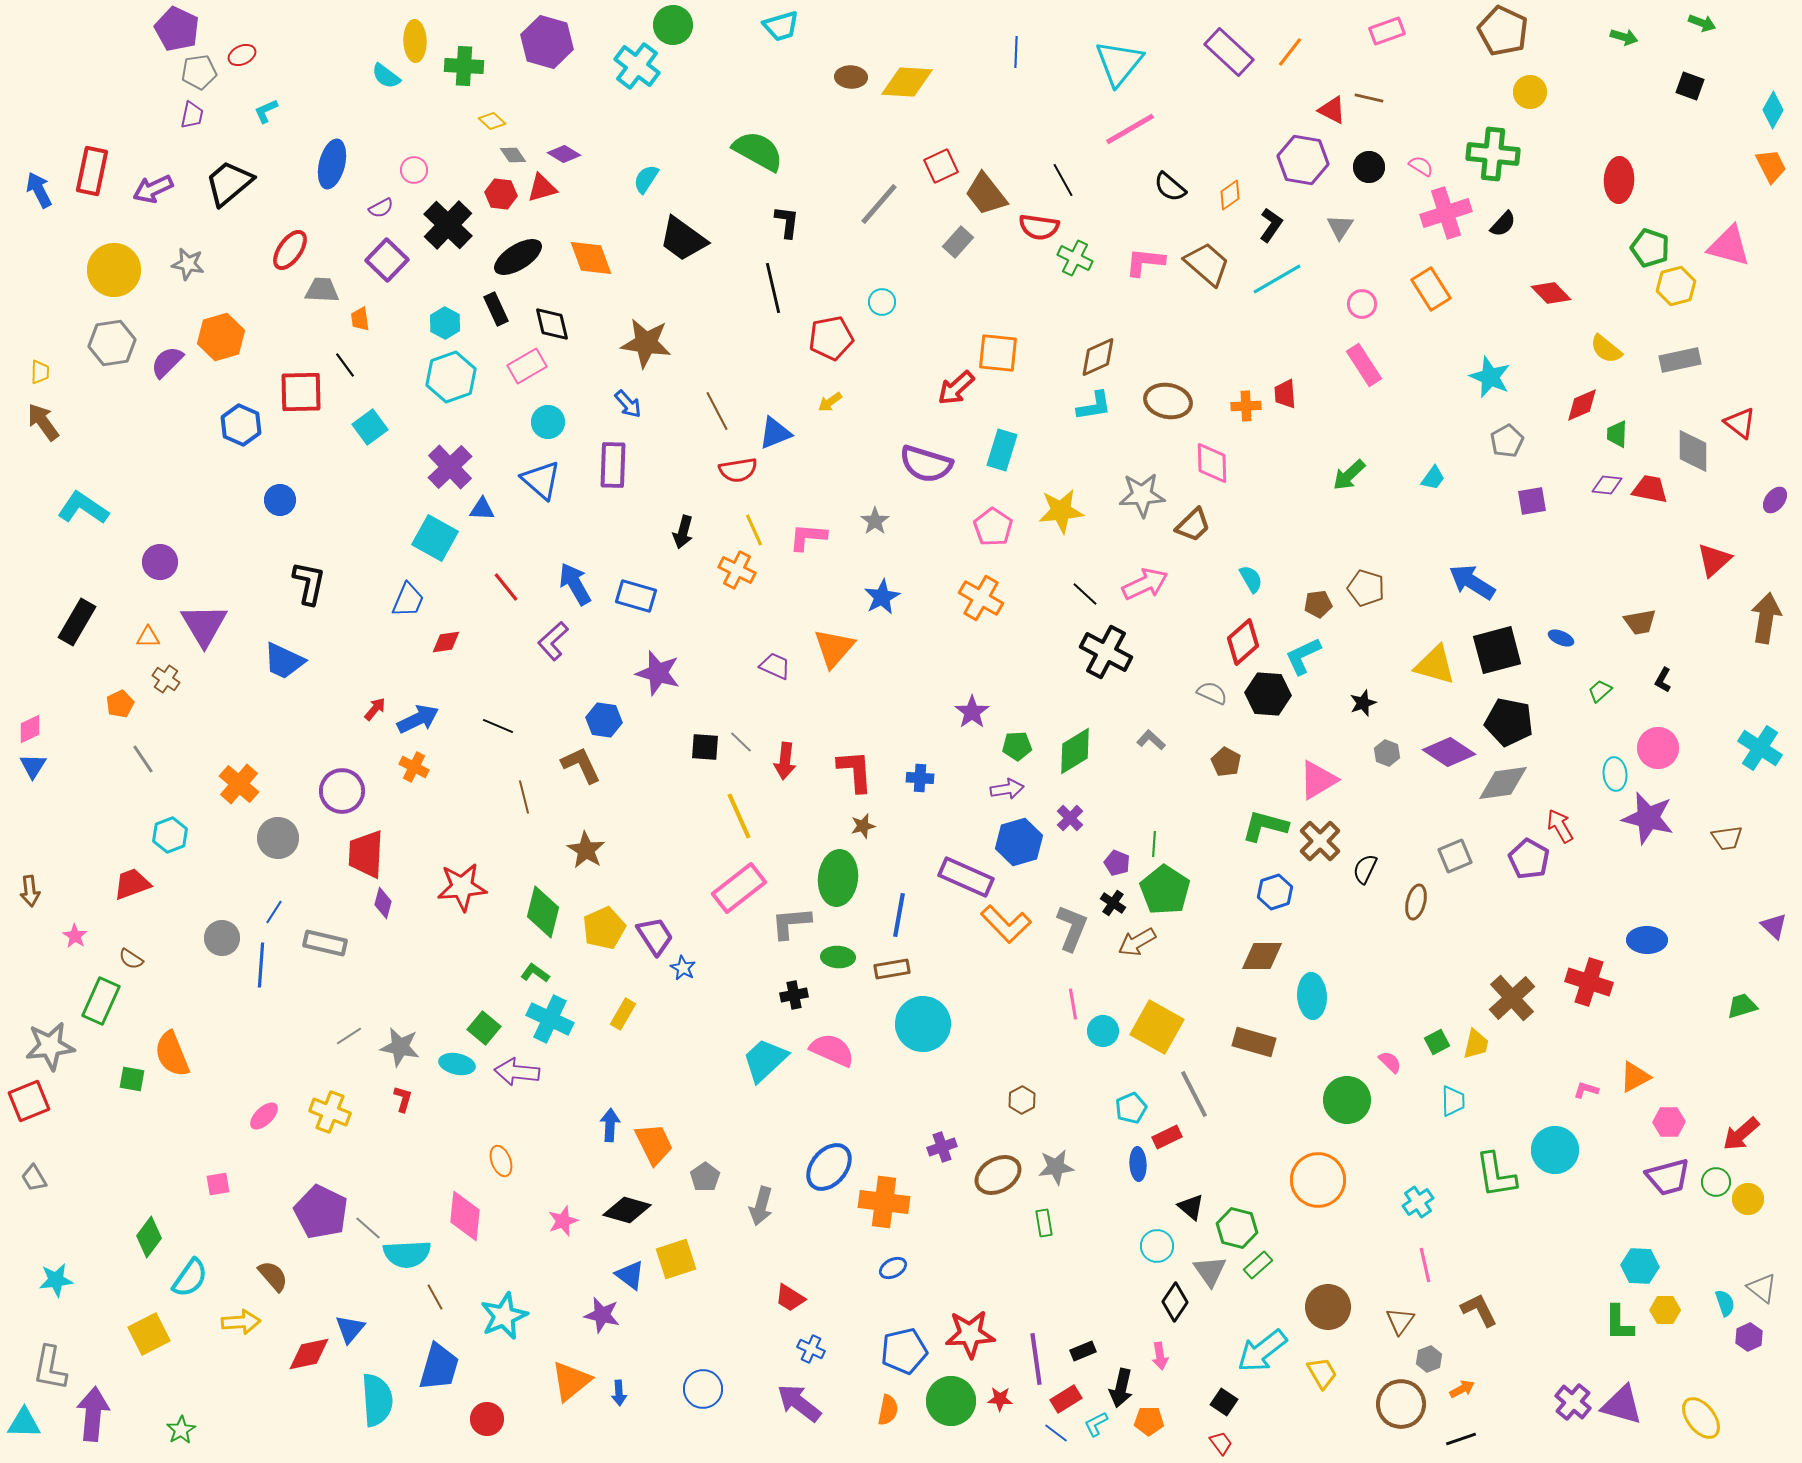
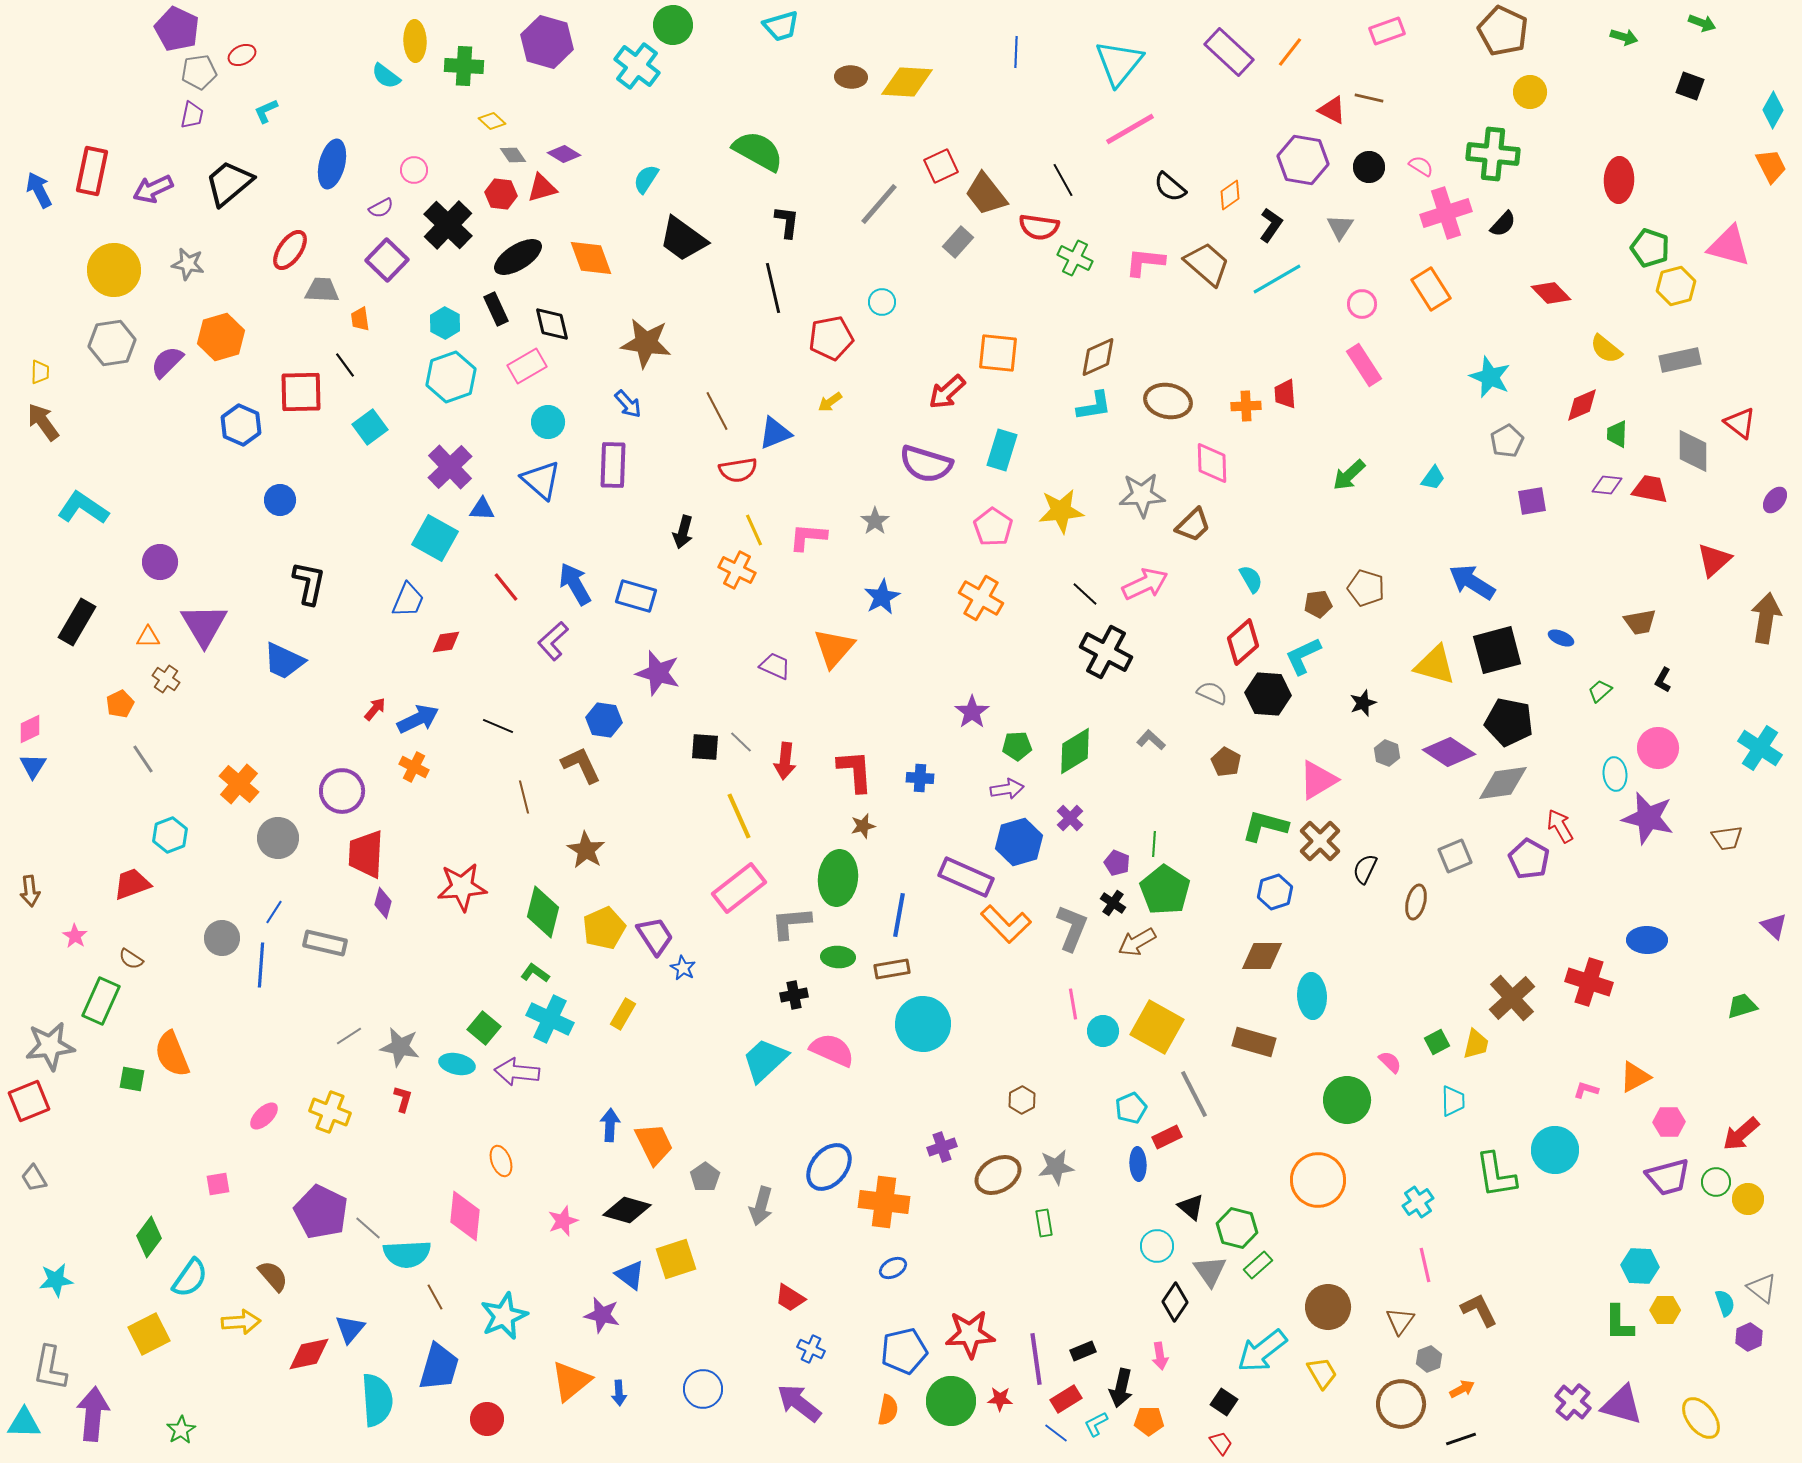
red arrow at (956, 388): moved 9 px left, 4 px down
